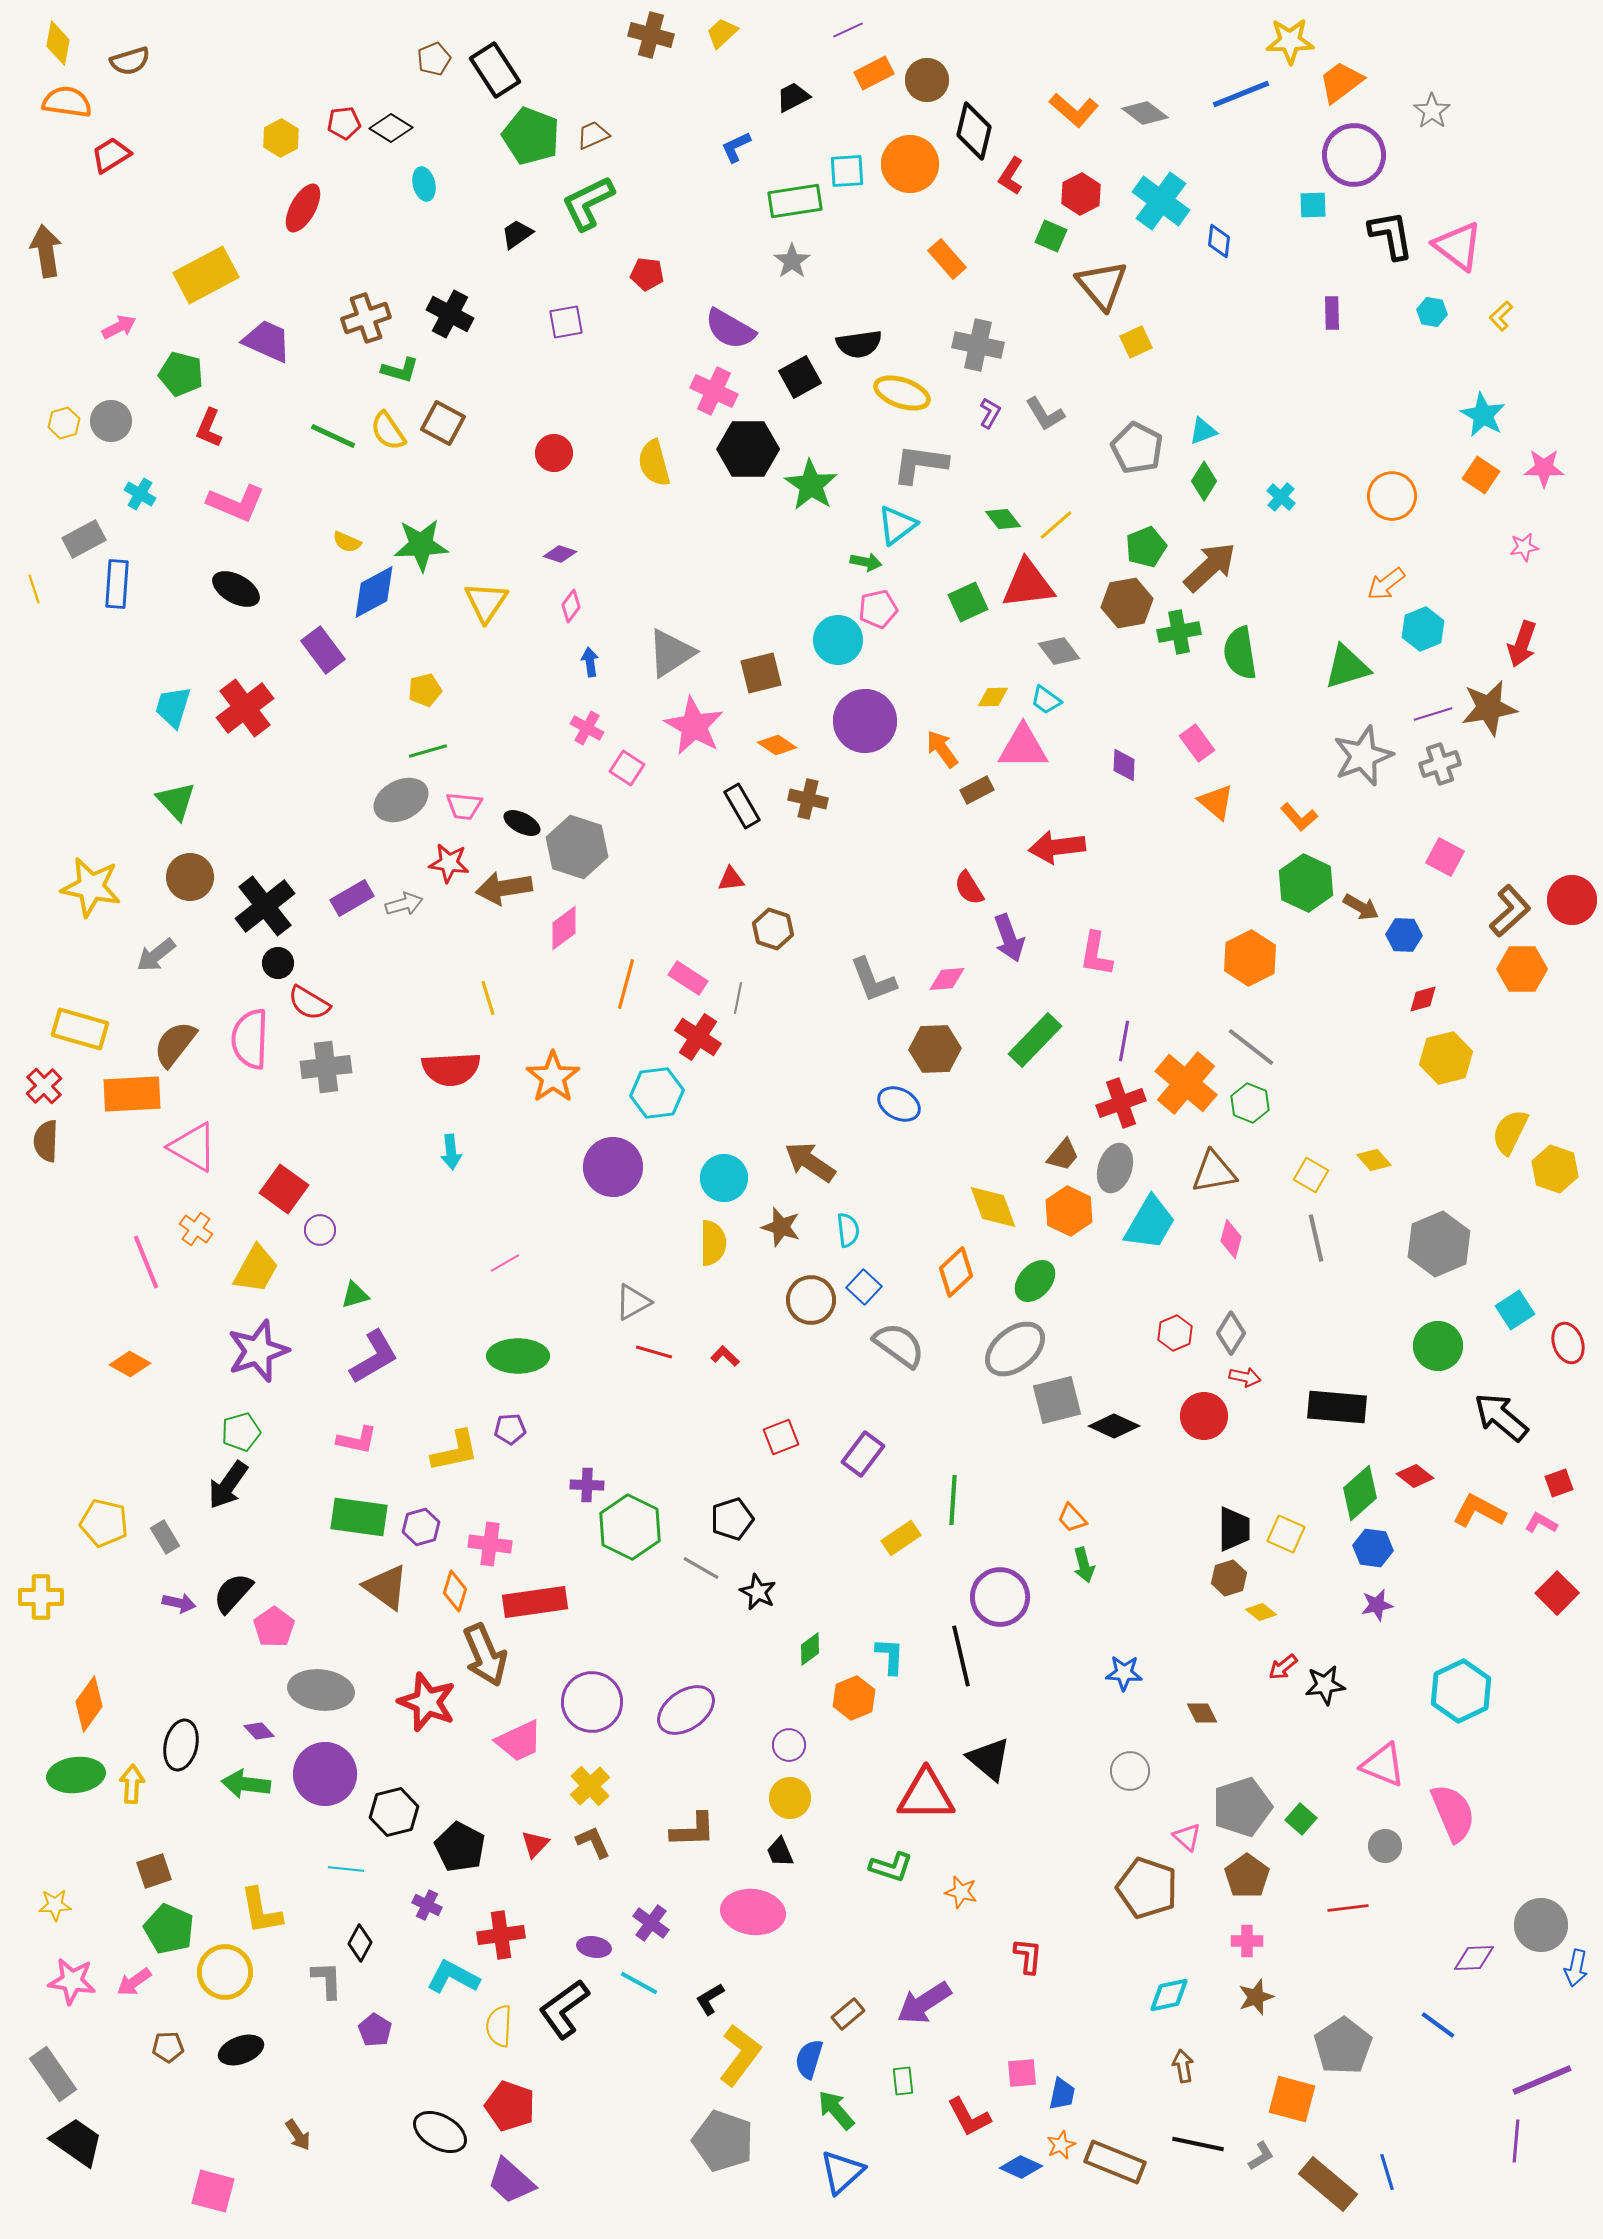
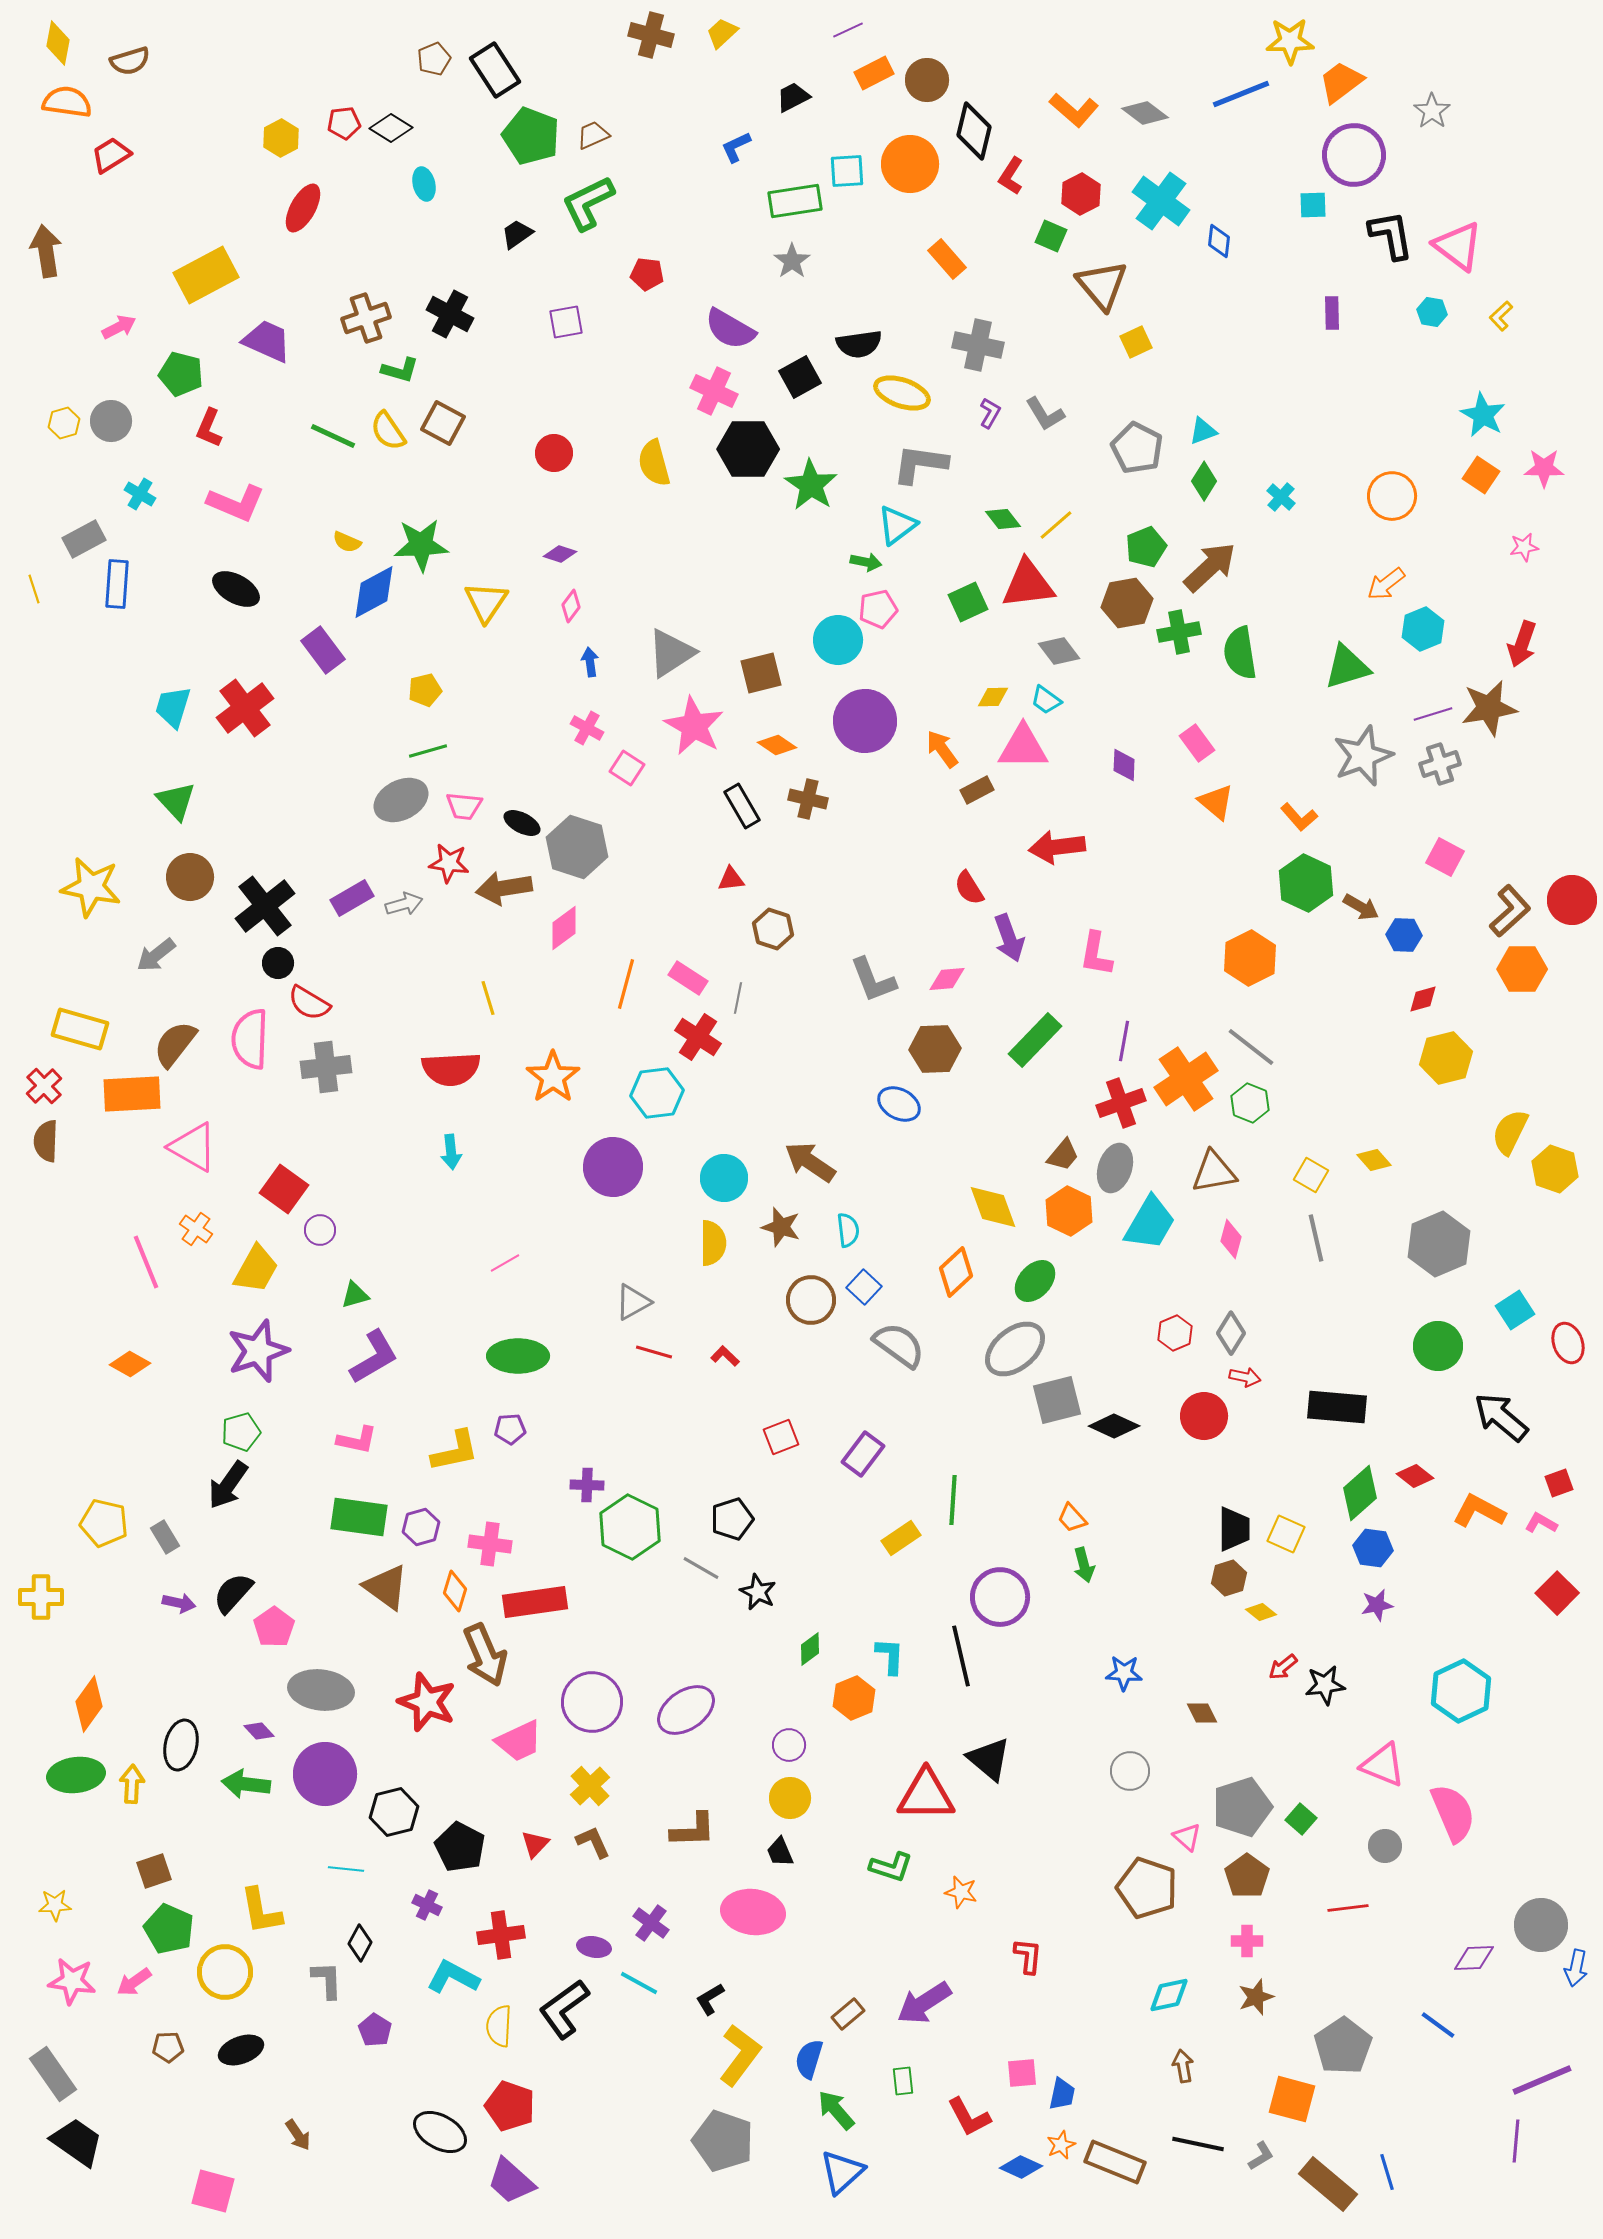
orange cross at (1186, 1083): moved 4 px up; rotated 16 degrees clockwise
